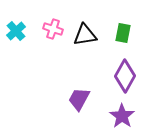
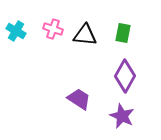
cyan cross: rotated 18 degrees counterclockwise
black triangle: rotated 15 degrees clockwise
purple trapezoid: rotated 95 degrees clockwise
purple star: rotated 10 degrees counterclockwise
